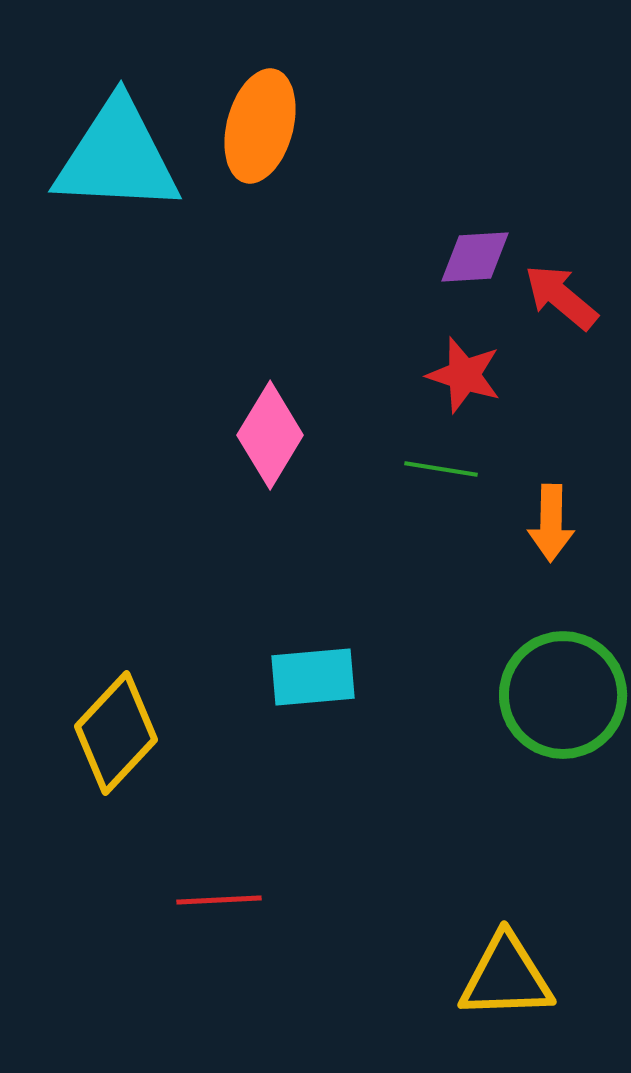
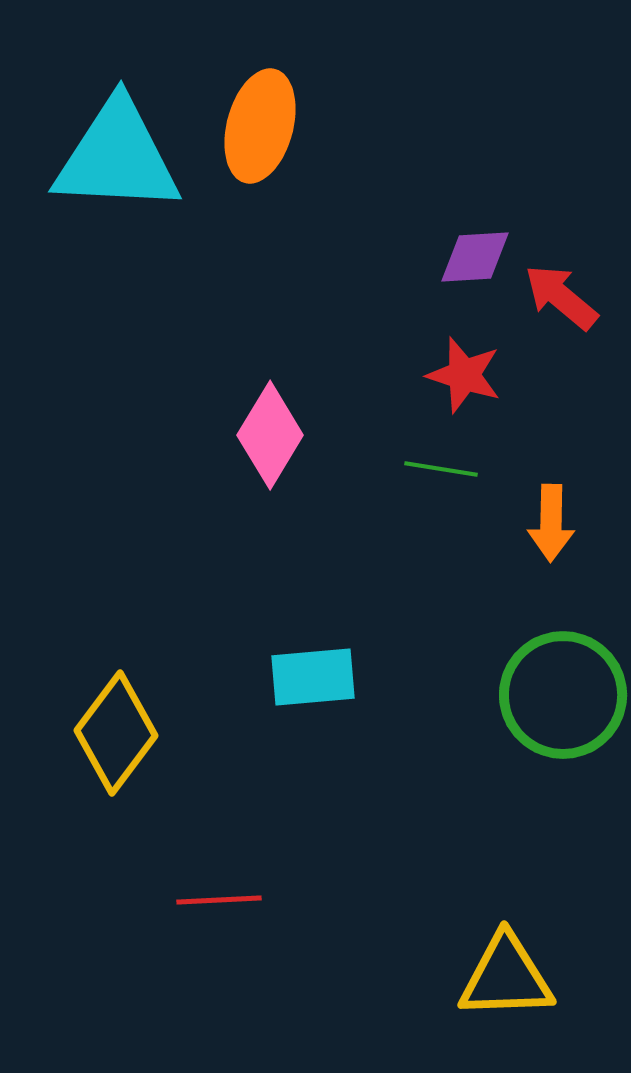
yellow diamond: rotated 6 degrees counterclockwise
